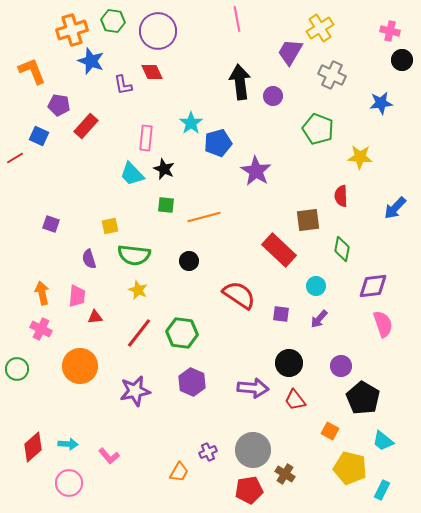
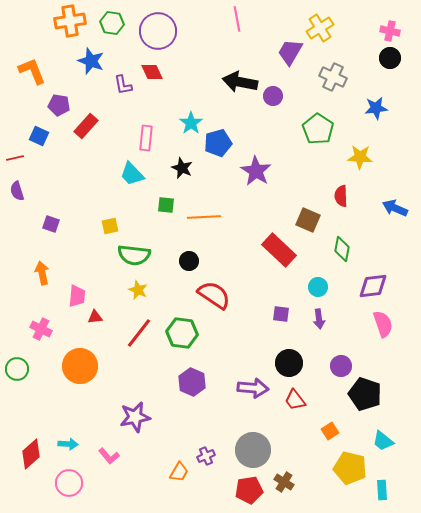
green hexagon at (113, 21): moved 1 px left, 2 px down
orange cross at (72, 30): moved 2 px left, 9 px up; rotated 8 degrees clockwise
black circle at (402, 60): moved 12 px left, 2 px up
gray cross at (332, 75): moved 1 px right, 2 px down
black arrow at (240, 82): rotated 72 degrees counterclockwise
blue star at (381, 103): moved 5 px left, 5 px down
green pentagon at (318, 129): rotated 12 degrees clockwise
red line at (15, 158): rotated 18 degrees clockwise
black star at (164, 169): moved 18 px right, 1 px up
blue arrow at (395, 208): rotated 70 degrees clockwise
orange line at (204, 217): rotated 12 degrees clockwise
brown square at (308, 220): rotated 30 degrees clockwise
purple semicircle at (89, 259): moved 72 px left, 68 px up
cyan circle at (316, 286): moved 2 px right, 1 px down
orange arrow at (42, 293): moved 20 px up
red semicircle at (239, 295): moved 25 px left
purple arrow at (319, 319): rotated 48 degrees counterclockwise
purple star at (135, 391): moved 26 px down
black pentagon at (363, 398): moved 2 px right, 4 px up; rotated 12 degrees counterclockwise
orange square at (330, 431): rotated 30 degrees clockwise
red diamond at (33, 447): moved 2 px left, 7 px down
purple cross at (208, 452): moved 2 px left, 4 px down
brown cross at (285, 474): moved 1 px left, 8 px down
cyan rectangle at (382, 490): rotated 30 degrees counterclockwise
